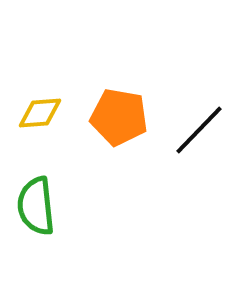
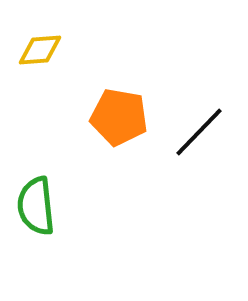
yellow diamond: moved 63 px up
black line: moved 2 px down
